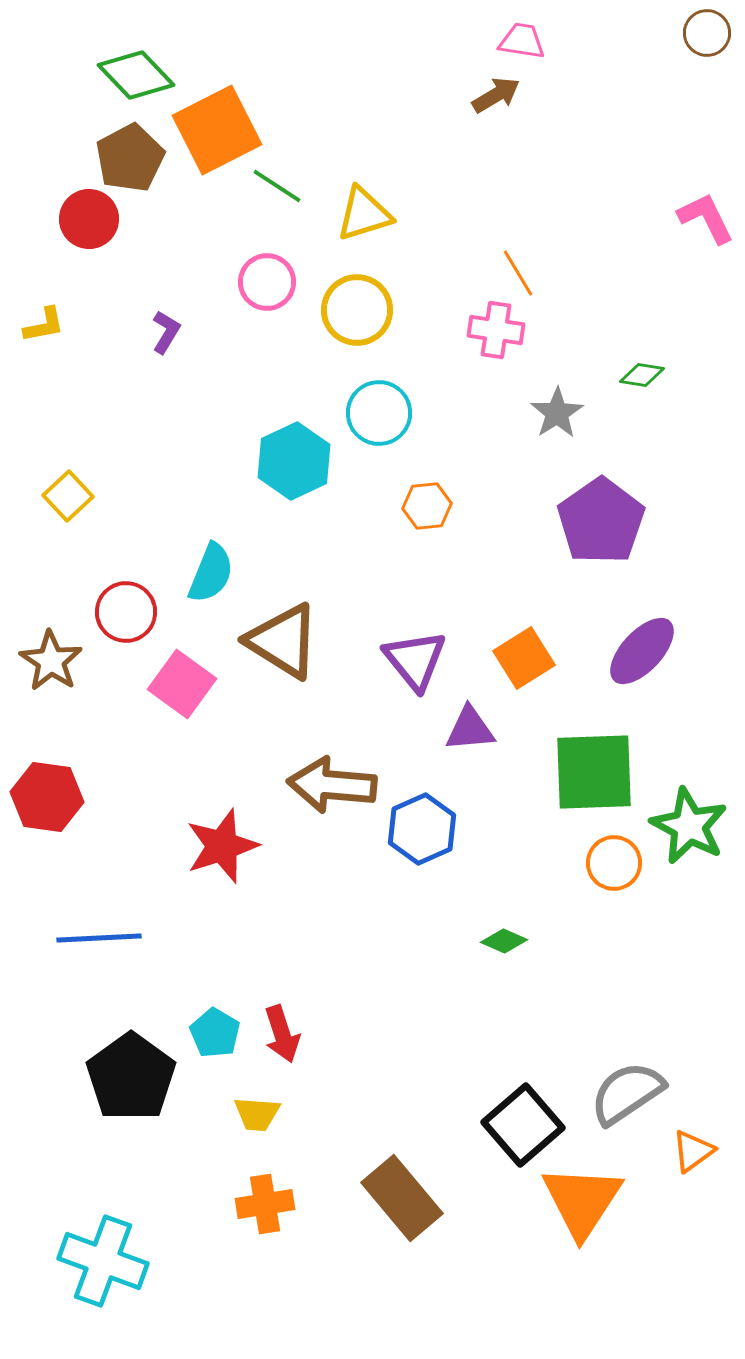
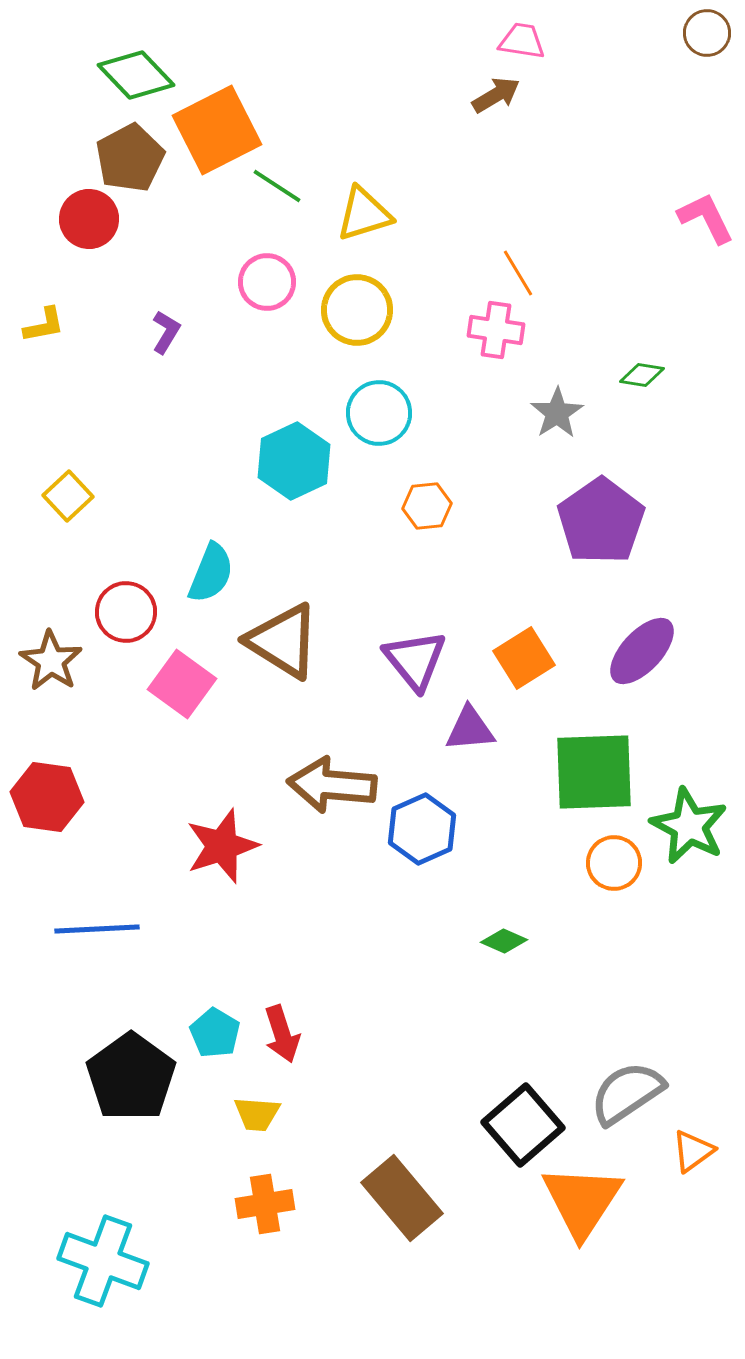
blue line at (99, 938): moved 2 px left, 9 px up
